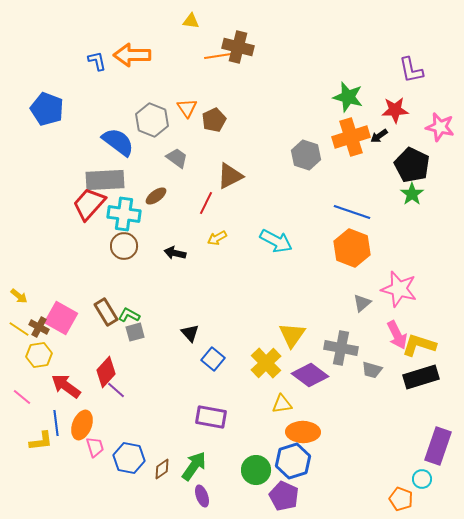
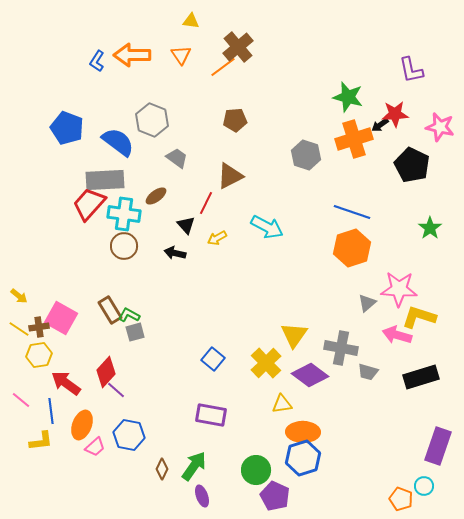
brown cross at (238, 47): rotated 36 degrees clockwise
orange line at (218, 56): moved 5 px right, 11 px down; rotated 28 degrees counterclockwise
blue L-shape at (97, 61): rotated 135 degrees counterclockwise
orange triangle at (187, 108): moved 6 px left, 53 px up
blue pentagon at (47, 109): moved 20 px right, 19 px down
red star at (395, 110): moved 4 px down
brown pentagon at (214, 120): moved 21 px right; rotated 20 degrees clockwise
black arrow at (379, 136): moved 1 px right, 11 px up
orange cross at (351, 137): moved 3 px right, 2 px down
green star at (412, 194): moved 18 px right, 34 px down
cyan arrow at (276, 241): moved 9 px left, 14 px up
orange hexagon at (352, 248): rotated 21 degrees clockwise
pink star at (399, 289): rotated 12 degrees counterclockwise
gray triangle at (362, 303): moved 5 px right
brown rectangle at (106, 312): moved 4 px right, 2 px up
brown cross at (39, 327): rotated 36 degrees counterclockwise
black triangle at (190, 333): moved 4 px left, 108 px up
yellow triangle at (292, 335): moved 2 px right
pink arrow at (397, 335): rotated 132 degrees clockwise
yellow L-shape at (419, 345): moved 28 px up
gray trapezoid at (372, 370): moved 4 px left, 2 px down
red arrow at (66, 386): moved 3 px up
pink line at (22, 397): moved 1 px left, 3 px down
purple rectangle at (211, 417): moved 2 px up
blue line at (56, 423): moved 5 px left, 12 px up
pink trapezoid at (95, 447): rotated 65 degrees clockwise
blue hexagon at (129, 458): moved 23 px up
blue hexagon at (293, 461): moved 10 px right, 3 px up
brown diamond at (162, 469): rotated 30 degrees counterclockwise
cyan circle at (422, 479): moved 2 px right, 7 px down
purple pentagon at (284, 496): moved 9 px left
